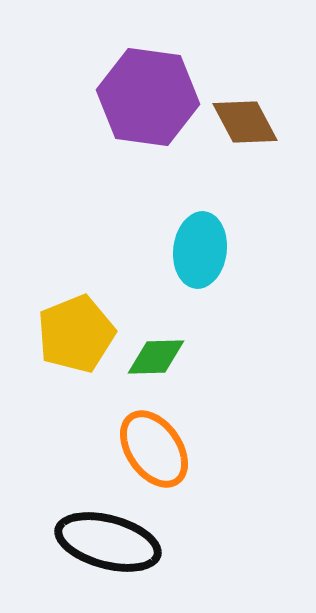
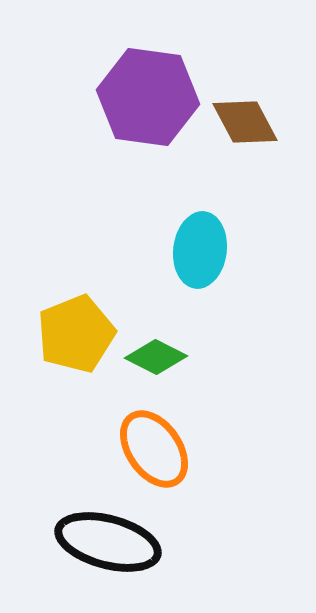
green diamond: rotated 28 degrees clockwise
